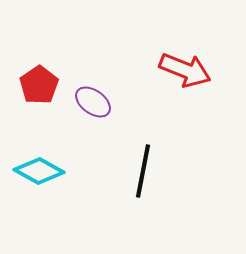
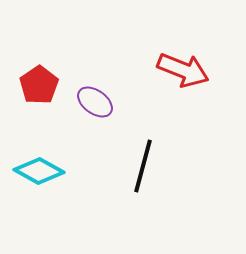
red arrow: moved 2 px left
purple ellipse: moved 2 px right
black line: moved 5 px up; rotated 4 degrees clockwise
